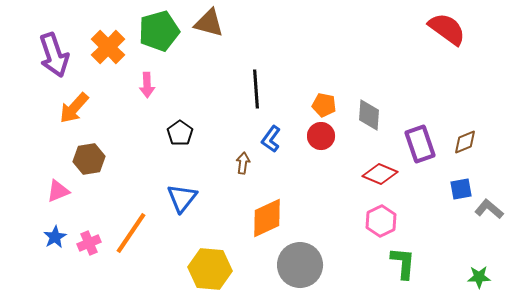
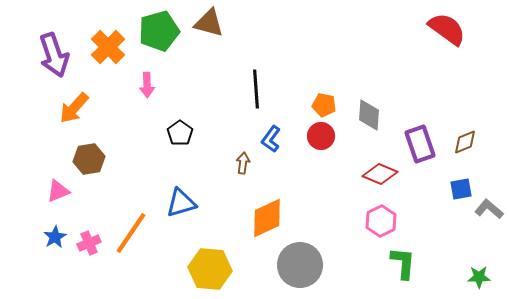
blue triangle: moved 1 px left, 5 px down; rotated 36 degrees clockwise
